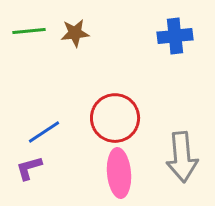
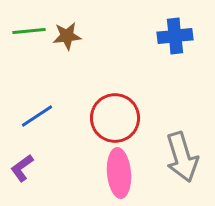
brown star: moved 8 px left, 3 px down
blue line: moved 7 px left, 16 px up
gray arrow: rotated 12 degrees counterclockwise
purple L-shape: moved 7 px left; rotated 20 degrees counterclockwise
